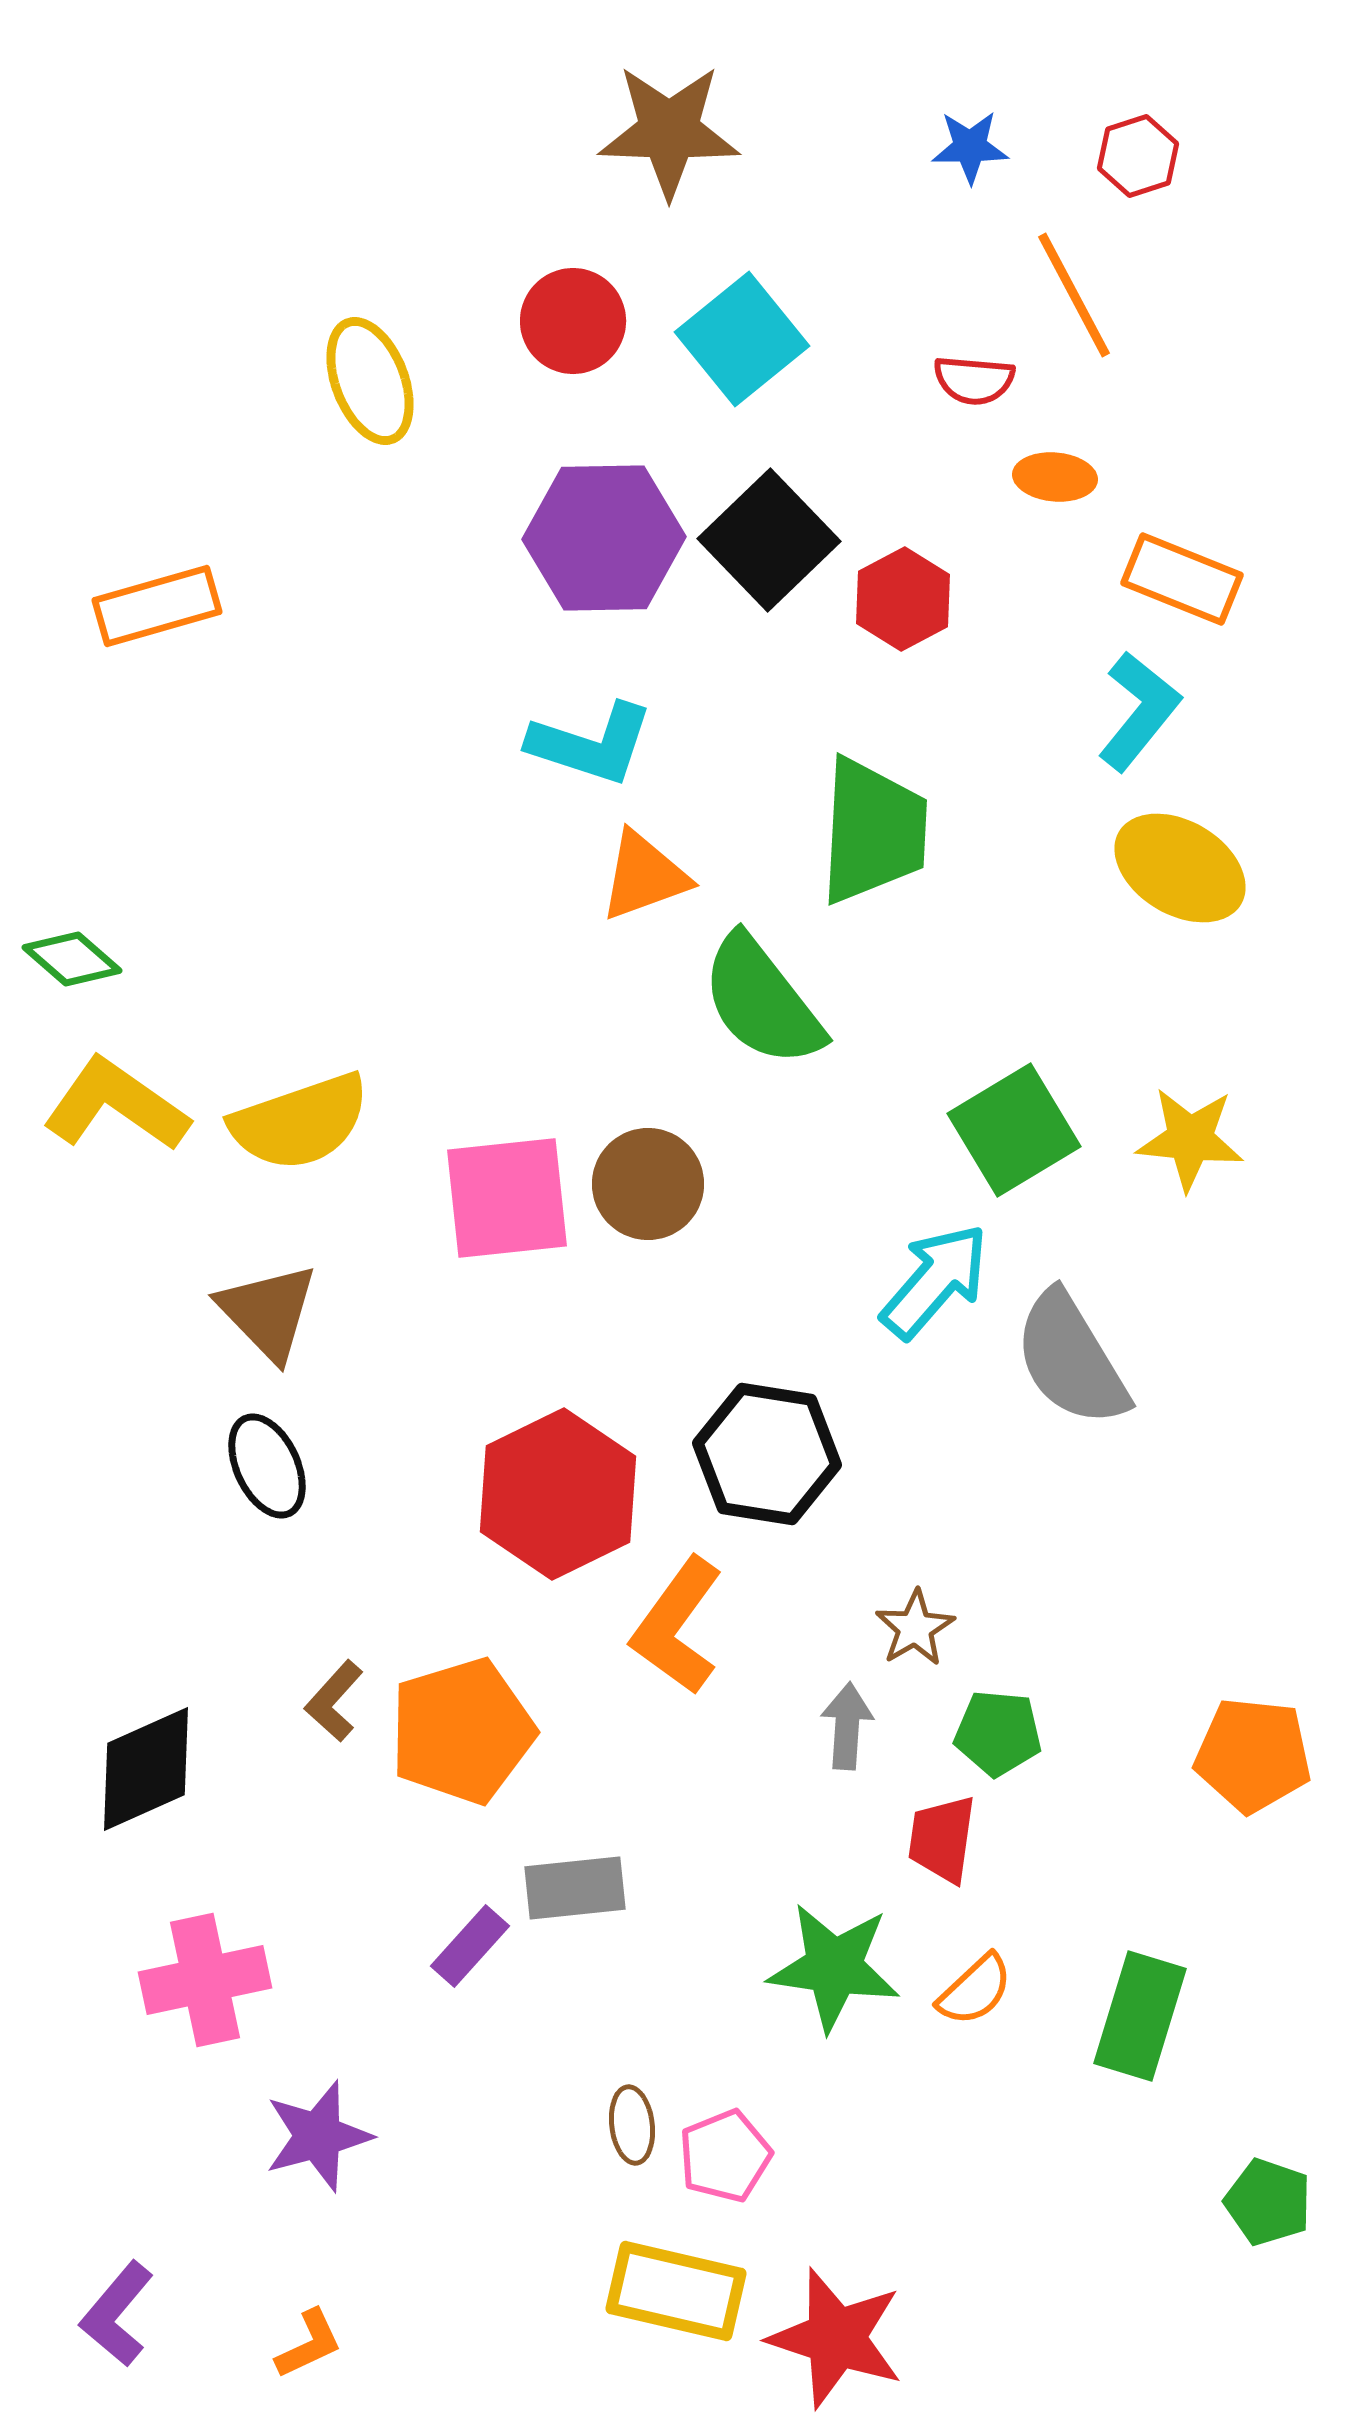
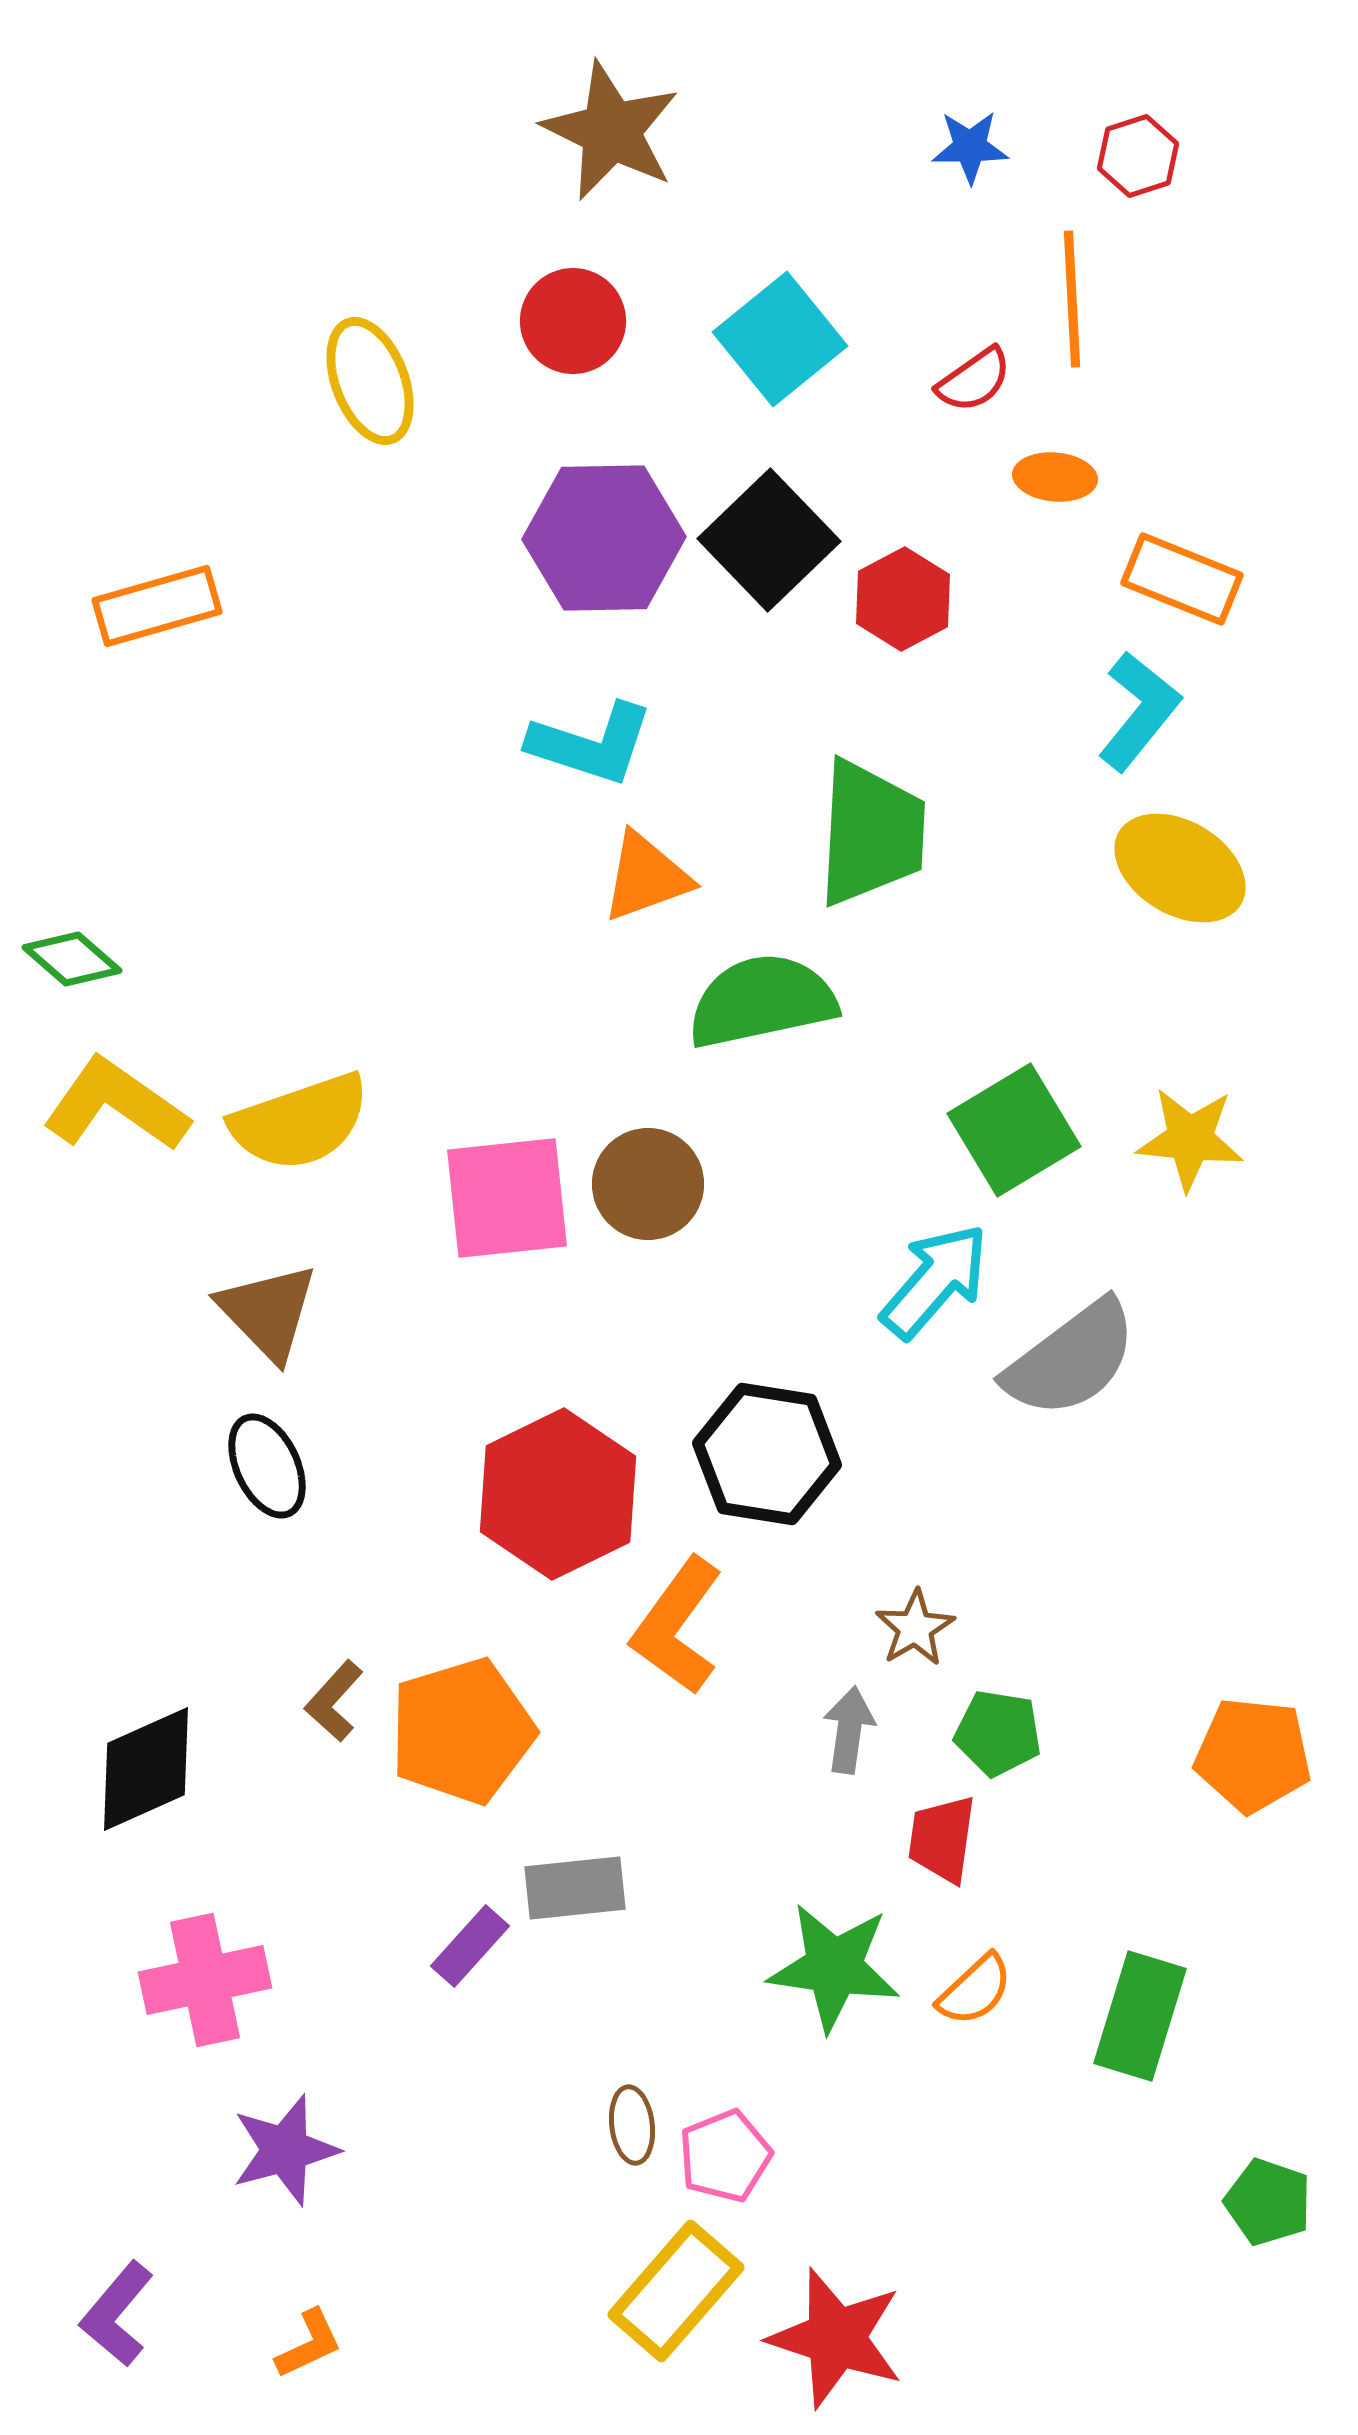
brown star at (669, 131): moved 58 px left; rotated 24 degrees clockwise
orange line at (1074, 295): moved 2 px left, 4 px down; rotated 25 degrees clockwise
cyan square at (742, 339): moved 38 px right
red semicircle at (974, 380): rotated 40 degrees counterclockwise
green trapezoid at (873, 831): moved 2 px left, 2 px down
orange triangle at (644, 876): moved 2 px right, 1 px down
green semicircle at (762, 1001): rotated 116 degrees clockwise
gray semicircle at (1071, 1359): rotated 96 degrees counterclockwise
gray arrow at (847, 1726): moved 2 px right, 4 px down; rotated 4 degrees clockwise
green pentagon at (998, 1733): rotated 4 degrees clockwise
purple star at (318, 2136): moved 33 px left, 14 px down
yellow rectangle at (676, 2291): rotated 62 degrees counterclockwise
